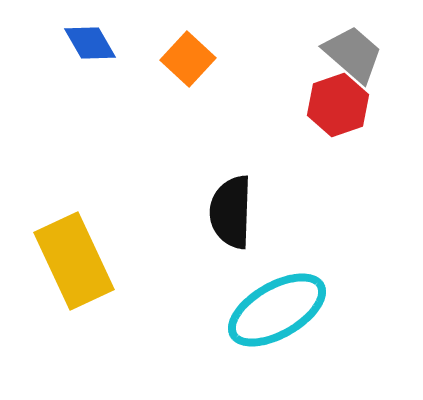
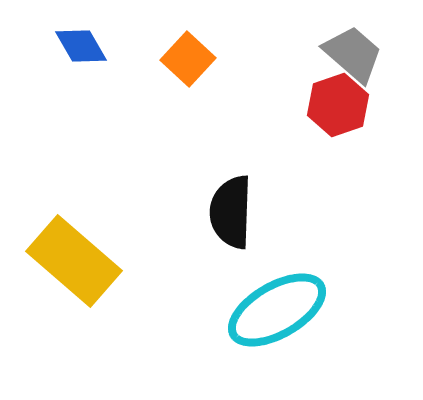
blue diamond: moved 9 px left, 3 px down
yellow rectangle: rotated 24 degrees counterclockwise
